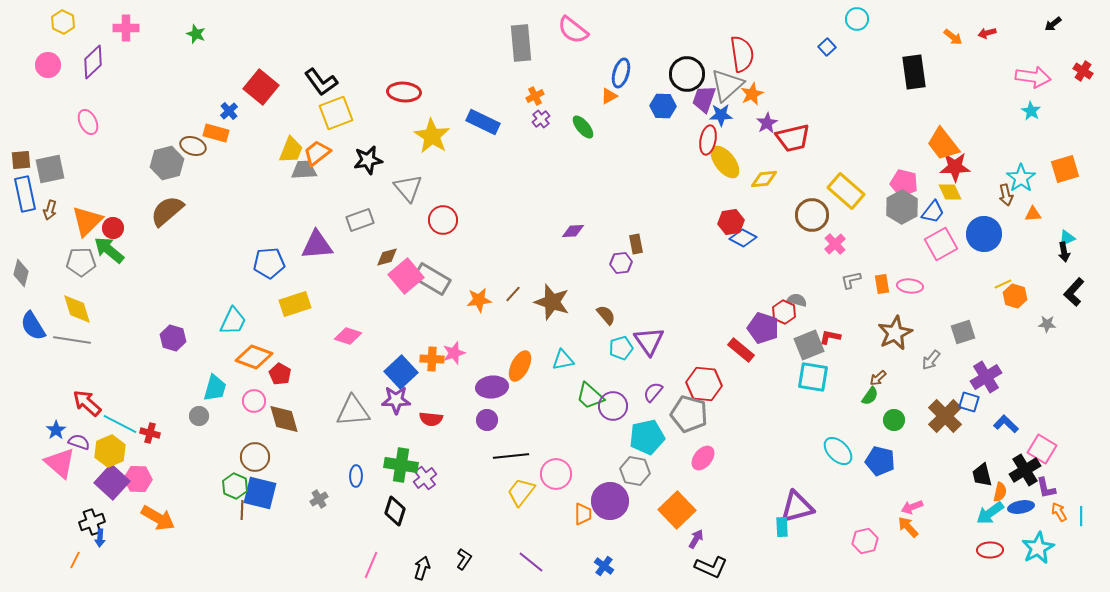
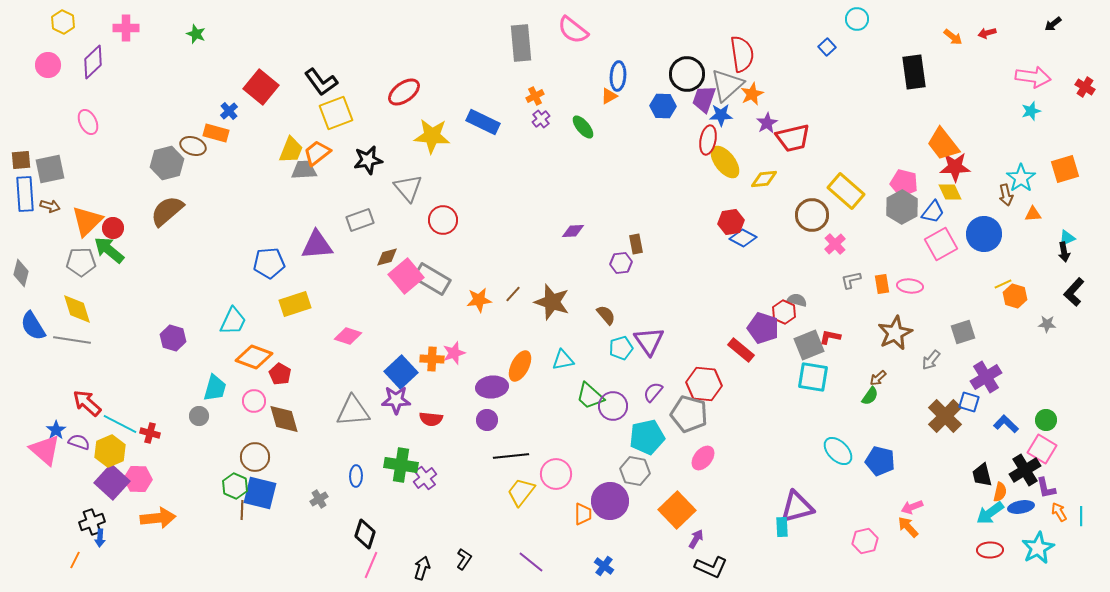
red cross at (1083, 71): moved 2 px right, 16 px down
blue ellipse at (621, 73): moved 3 px left, 3 px down; rotated 12 degrees counterclockwise
red ellipse at (404, 92): rotated 40 degrees counterclockwise
cyan star at (1031, 111): rotated 24 degrees clockwise
yellow star at (432, 136): rotated 27 degrees counterclockwise
blue rectangle at (25, 194): rotated 8 degrees clockwise
brown arrow at (50, 210): moved 4 px up; rotated 90 degrees counterclockwise
green circle at (894, 420): moved 152 px right
pink triangle at (60, 463): moved 15 px left, 13 px up
black diamond at (395, 511): moved 30 px left, 23 px down
orange arrow at (158, 518): rotated 36 degrees counterclockwise
